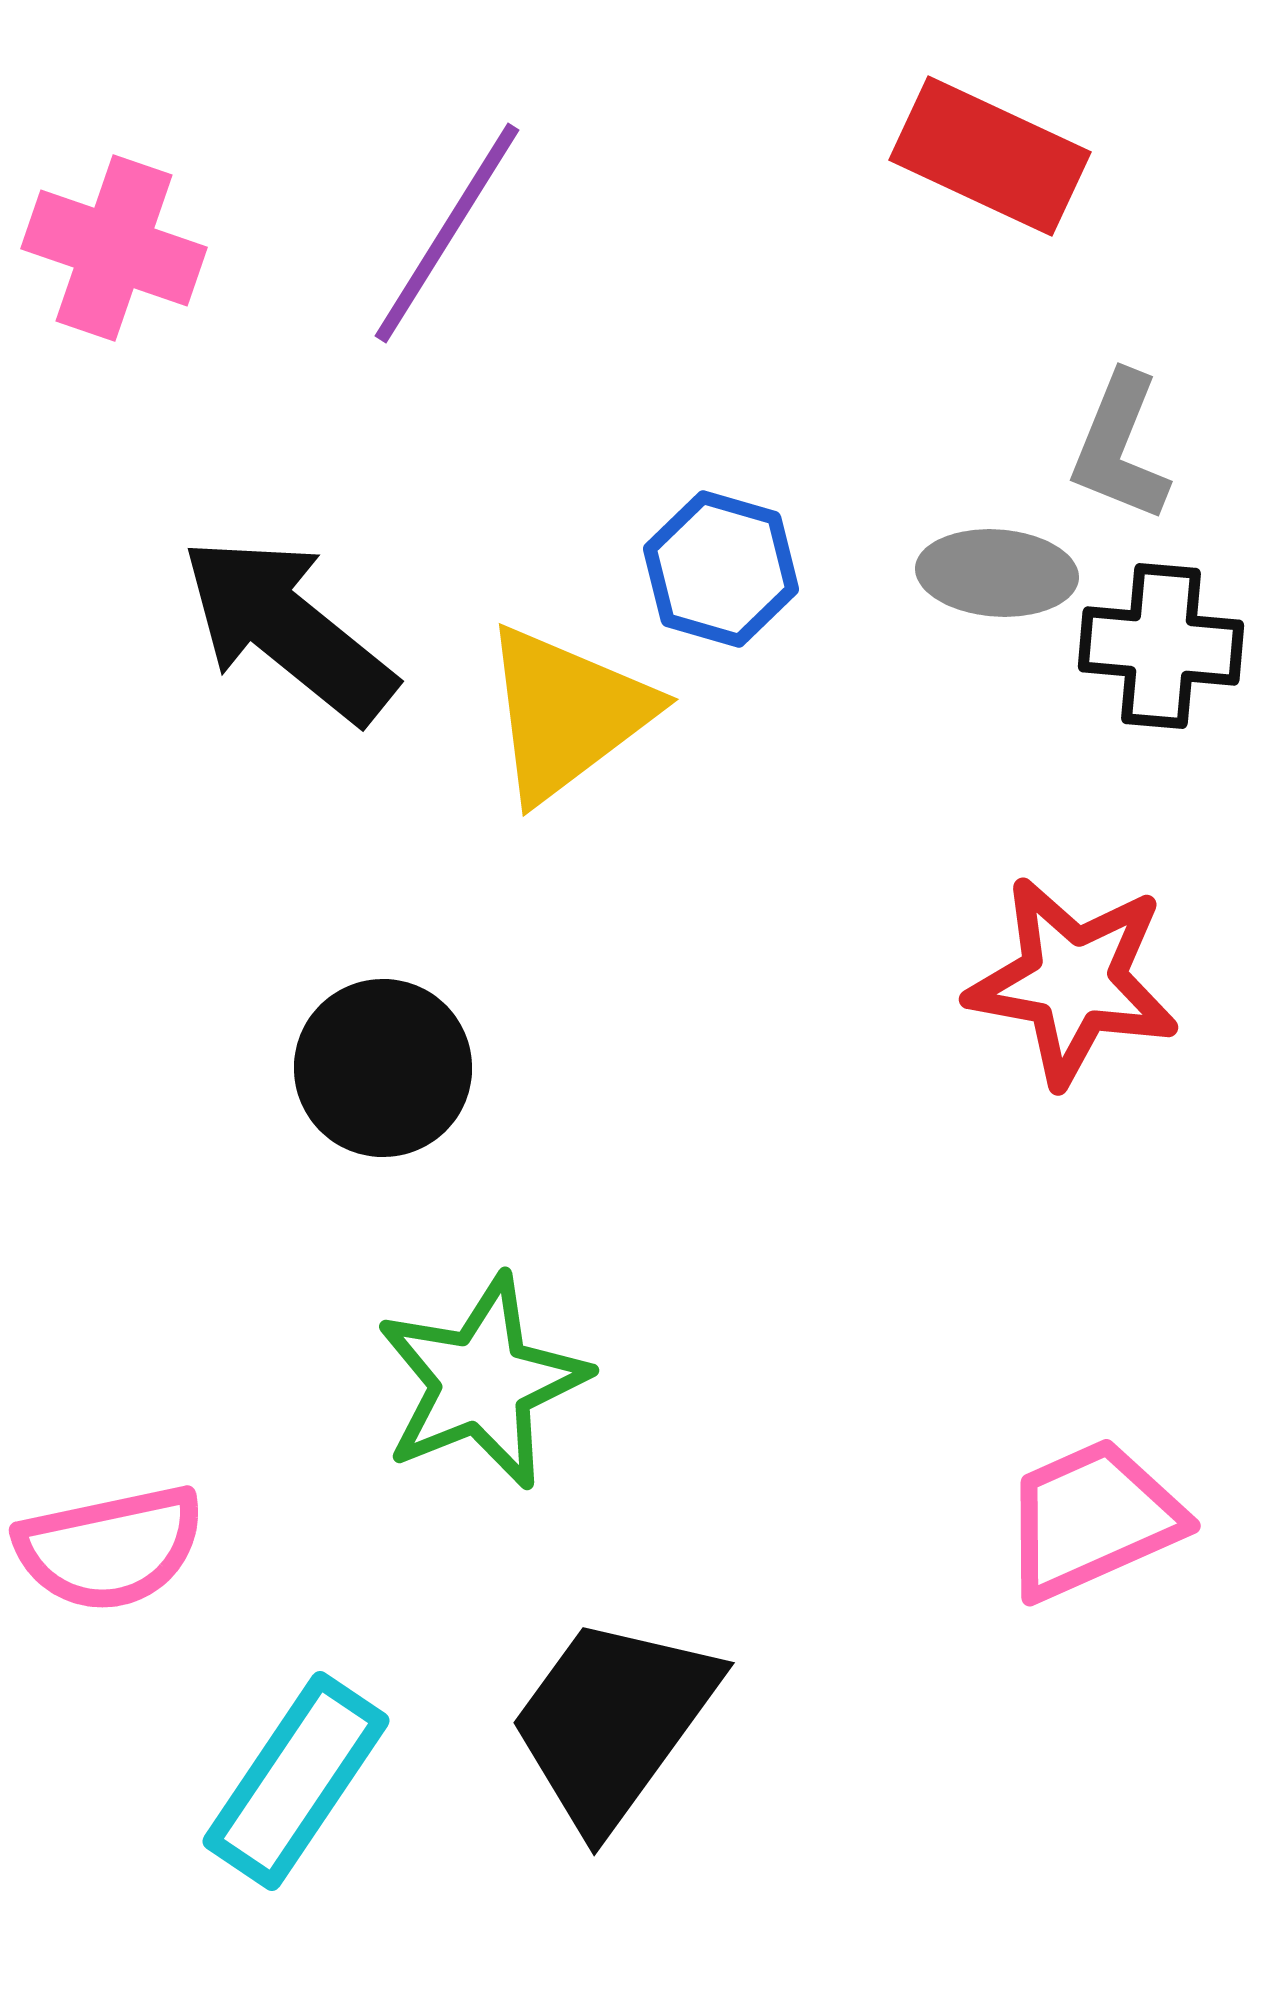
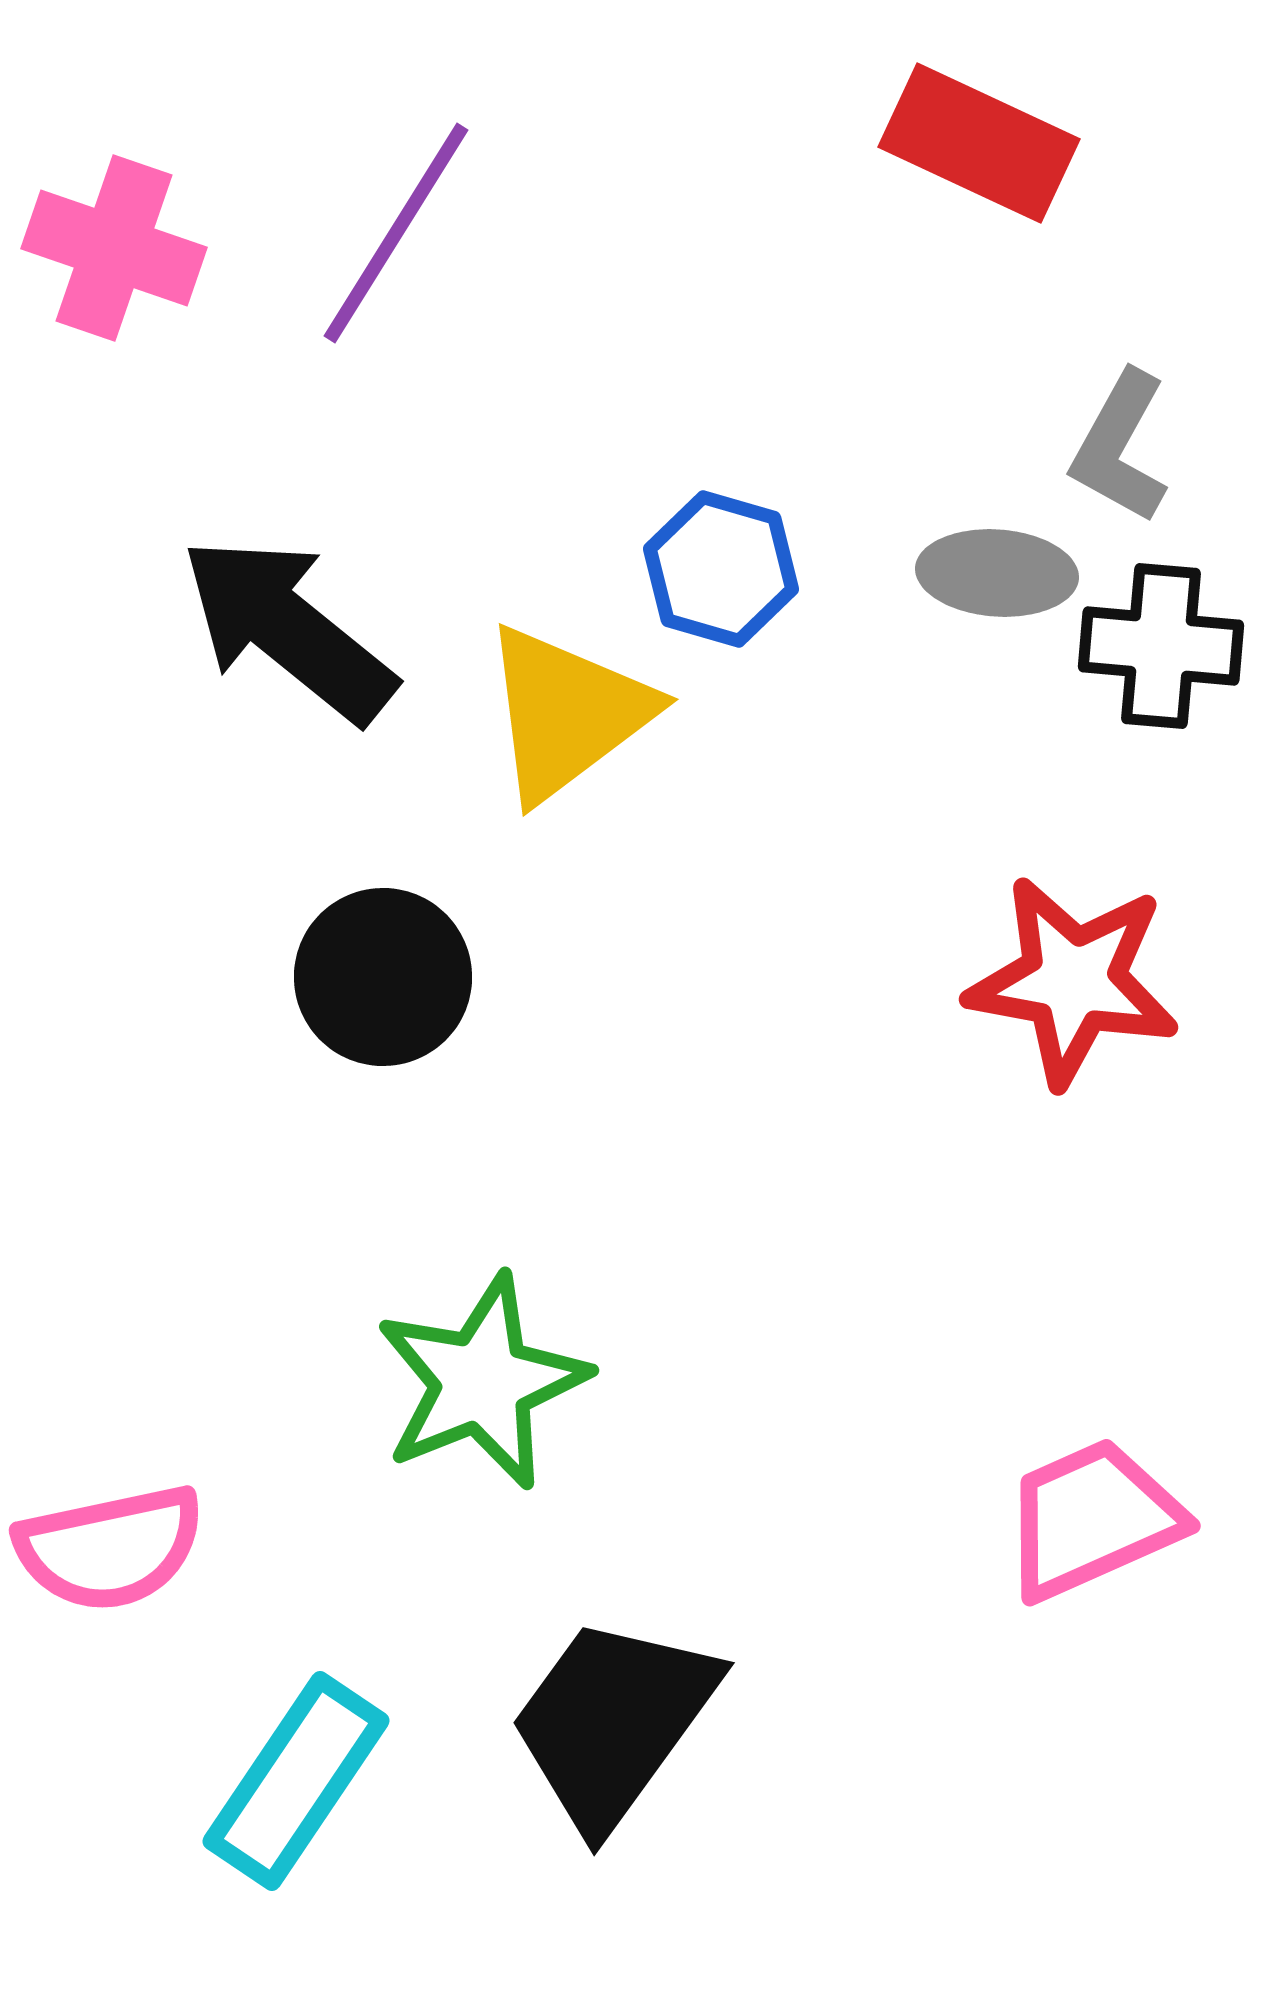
red rectangle: moved 11 px left, 13 px up
purple line: moved 51 px left
gray L-shape: rotated 7 degrees clockwise
black circle: moved 91 px up
